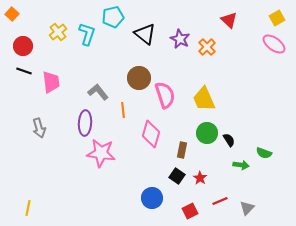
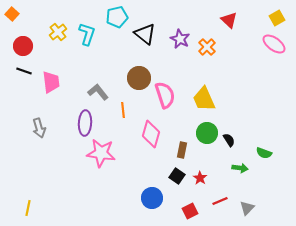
cyan pentagon: moved 4 px right
green arrow: moved 1 px left, 3 px down
